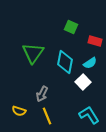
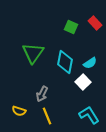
red rectangle: moved 18 px up; rotated 32 degrees clockwise
